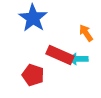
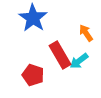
red rectangle: rotated 36 degrees clockwise
cyan arrow: moved 1 px right, 2 px down; rotated 36 degrees counterclockwise
